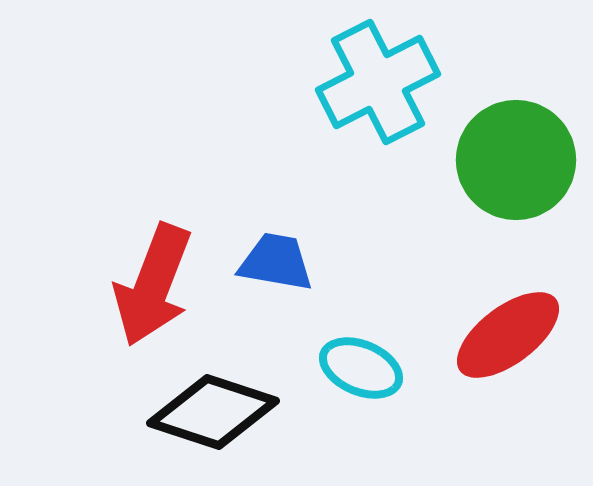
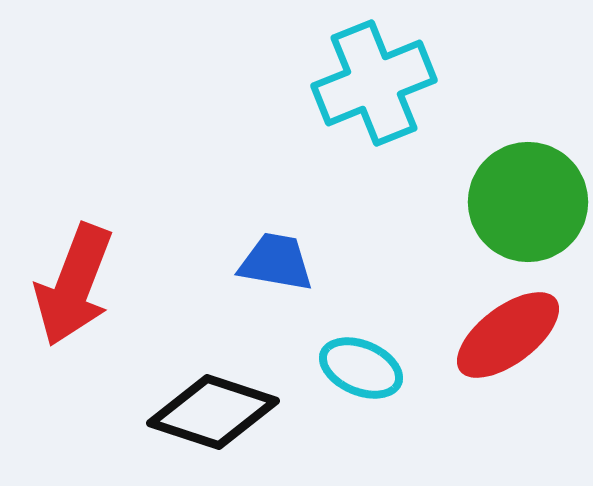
cyan cross: moved 4 px left, 1 px down; rotated 5 degrees clockwise
green circle: moved 12 px right, 42 px down
red arrow: moved 79 px left
